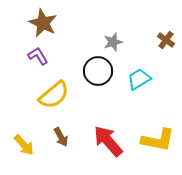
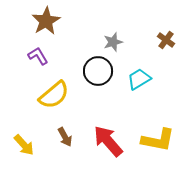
brown star: moved 3 px right, 2 px up; rotated 16 degrees clockwise
brown arrow: moved 4 px right
